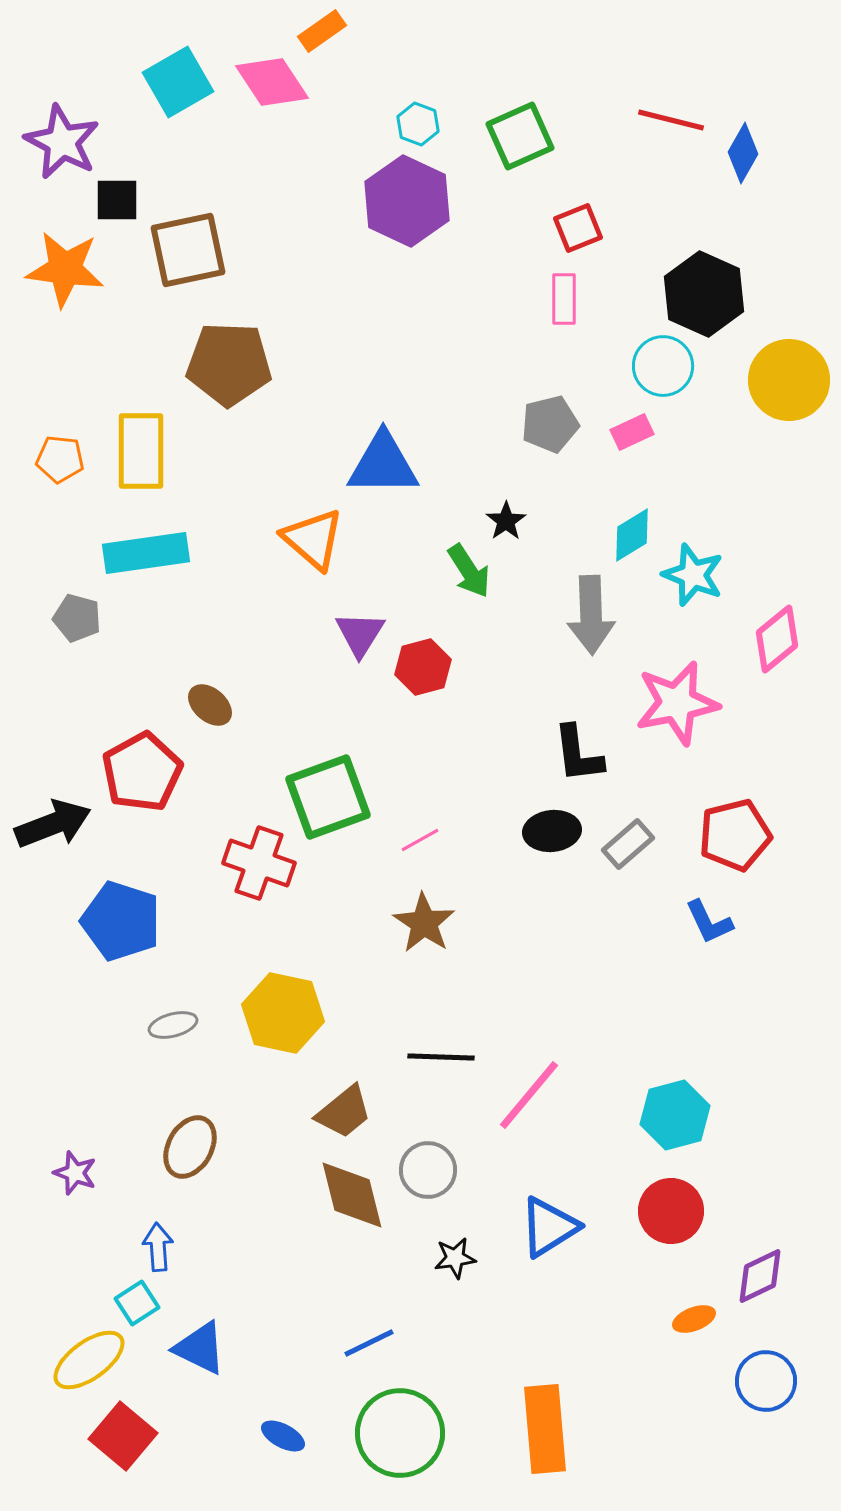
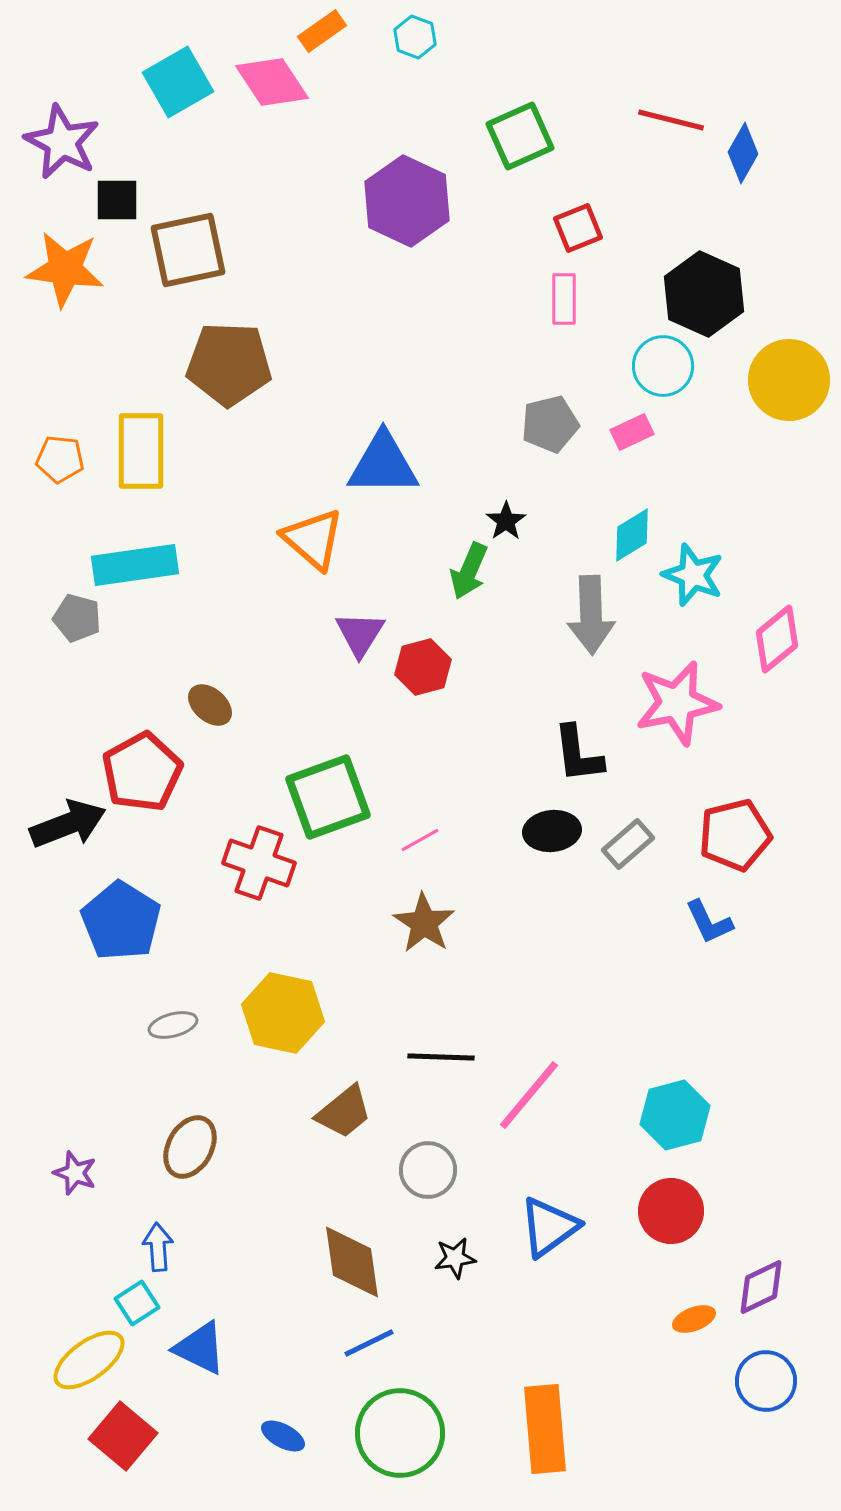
cyan hexagon at (418, 124): moved 3 px left, 87 px up
cyan rectangle at (146, 553): moved 11 px left, 12 px down
green arrow at (469, 571): rotated 56 degrees clockwise
black arrow at (53, 824): moved 15 px right
blue pentagon at (121, 921): rotated 14 degrees clockwise
brown diamond at (352, 1195): moved 67 px down; rotated 6 degrees clockwise
blue triangle at (549, 1227): rotated 4 degrees counterclockwise
purple diamond at (760, 1276): moved 1 px right, 11 px down
